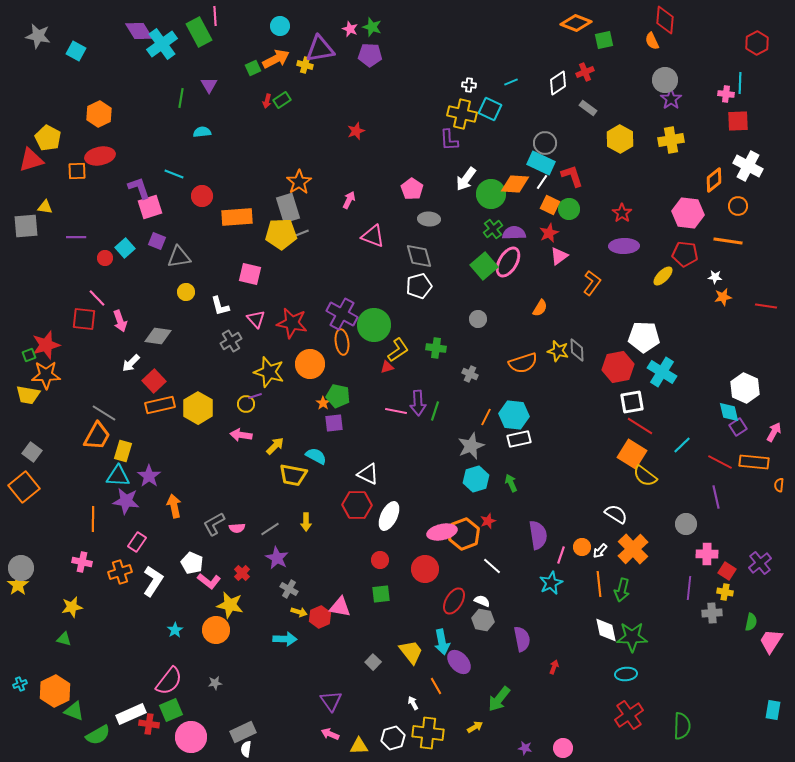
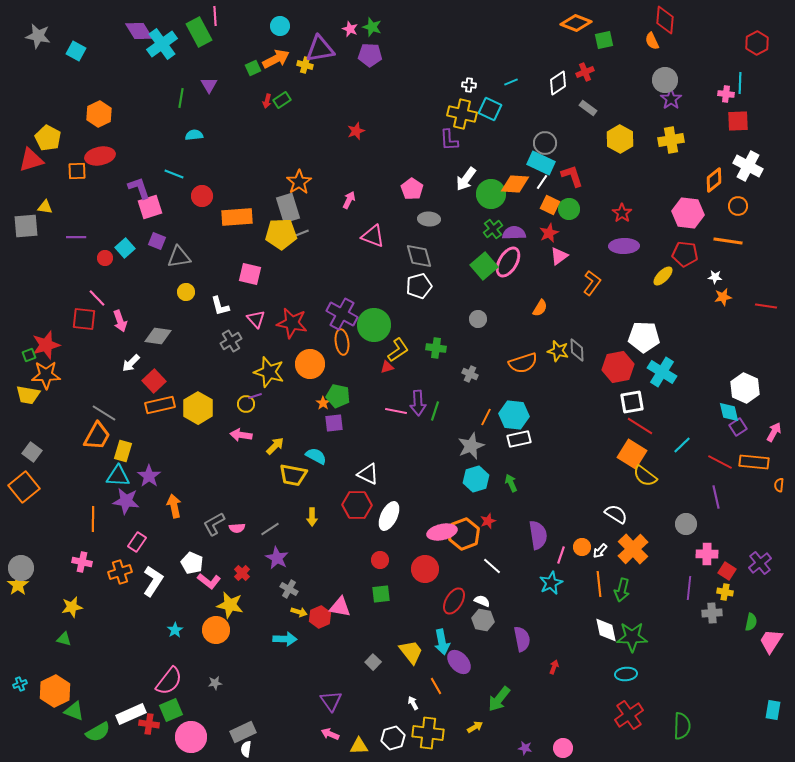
cyan semicircle at (202, 132): moved 8 px left, 3 px down
yellow arrow at (306, 522): moved 6 px right, 5 px up
green semicircle at (98, 735): moved 3 px up
